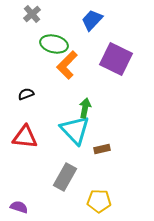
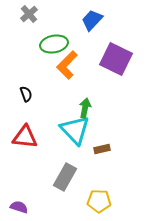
gray cross: moved 3 px left
green ellipse: rotated 24 degrees counterclockwise
black semicircle: rotated 91 degrees clockwise
